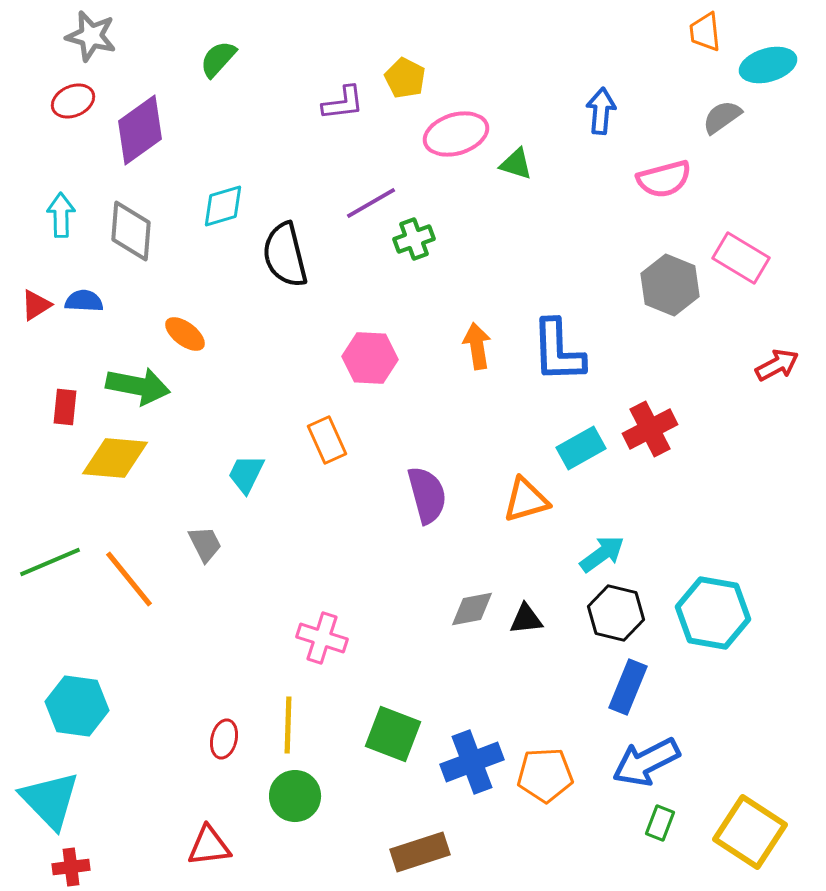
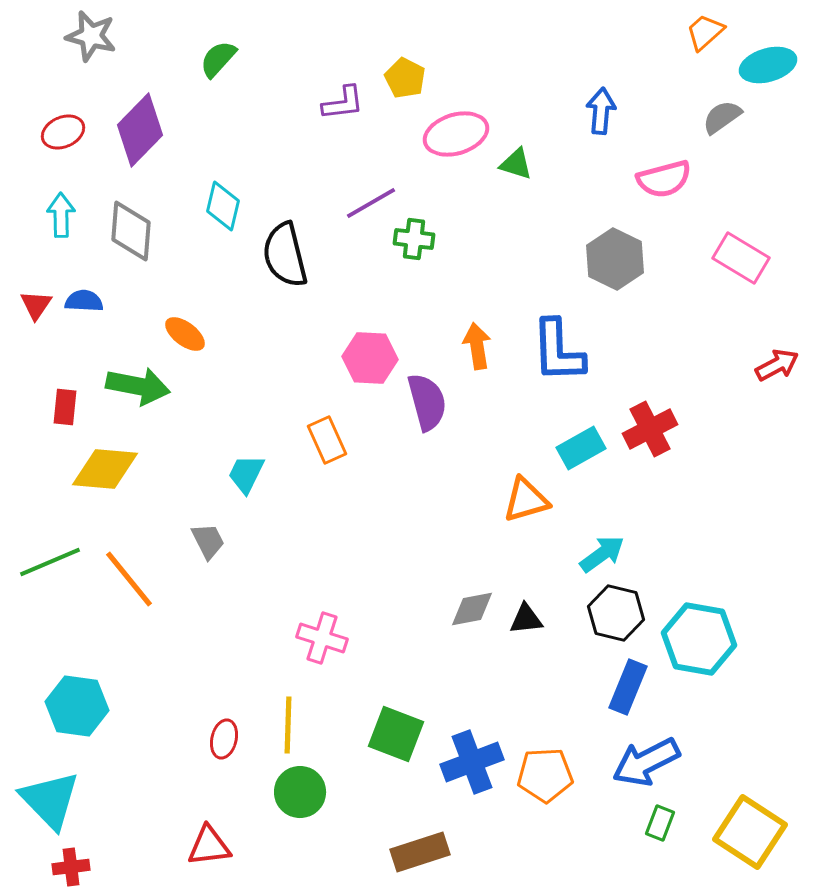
orange trapezoid at (705, 32): rotated 54 degrees clockwise
red ellipse at (73, 101): moved 10 px left, 31 px down
purple diamond at (140, 130): rotated 10 degrees counterclockwise
cyan diamond at (223, 206): rotated 60 degrees counterclockwise
green cross at (414, 239): rotated 27 degrees clockwise
gray hexagon at (670, 285): moved 55 px left, 26 px up; rotated 4 degrees clockwise
red triangle at (36, 305): rotated 24 degrees counterclockwise
yellow diamond at (115, 458): moved 10 px left, 11 px down
purple semicircle at (427, 495): moved 93 px up
gray trapezoid at (205, 544): moved 3 px right, 3 px up
cyan hexagon at (713, 613): moved 14 px left, 26 px down
green square at (393, 734): moved 3 px right
green circle at (295, 796): moved 5 px right, 4 px up
